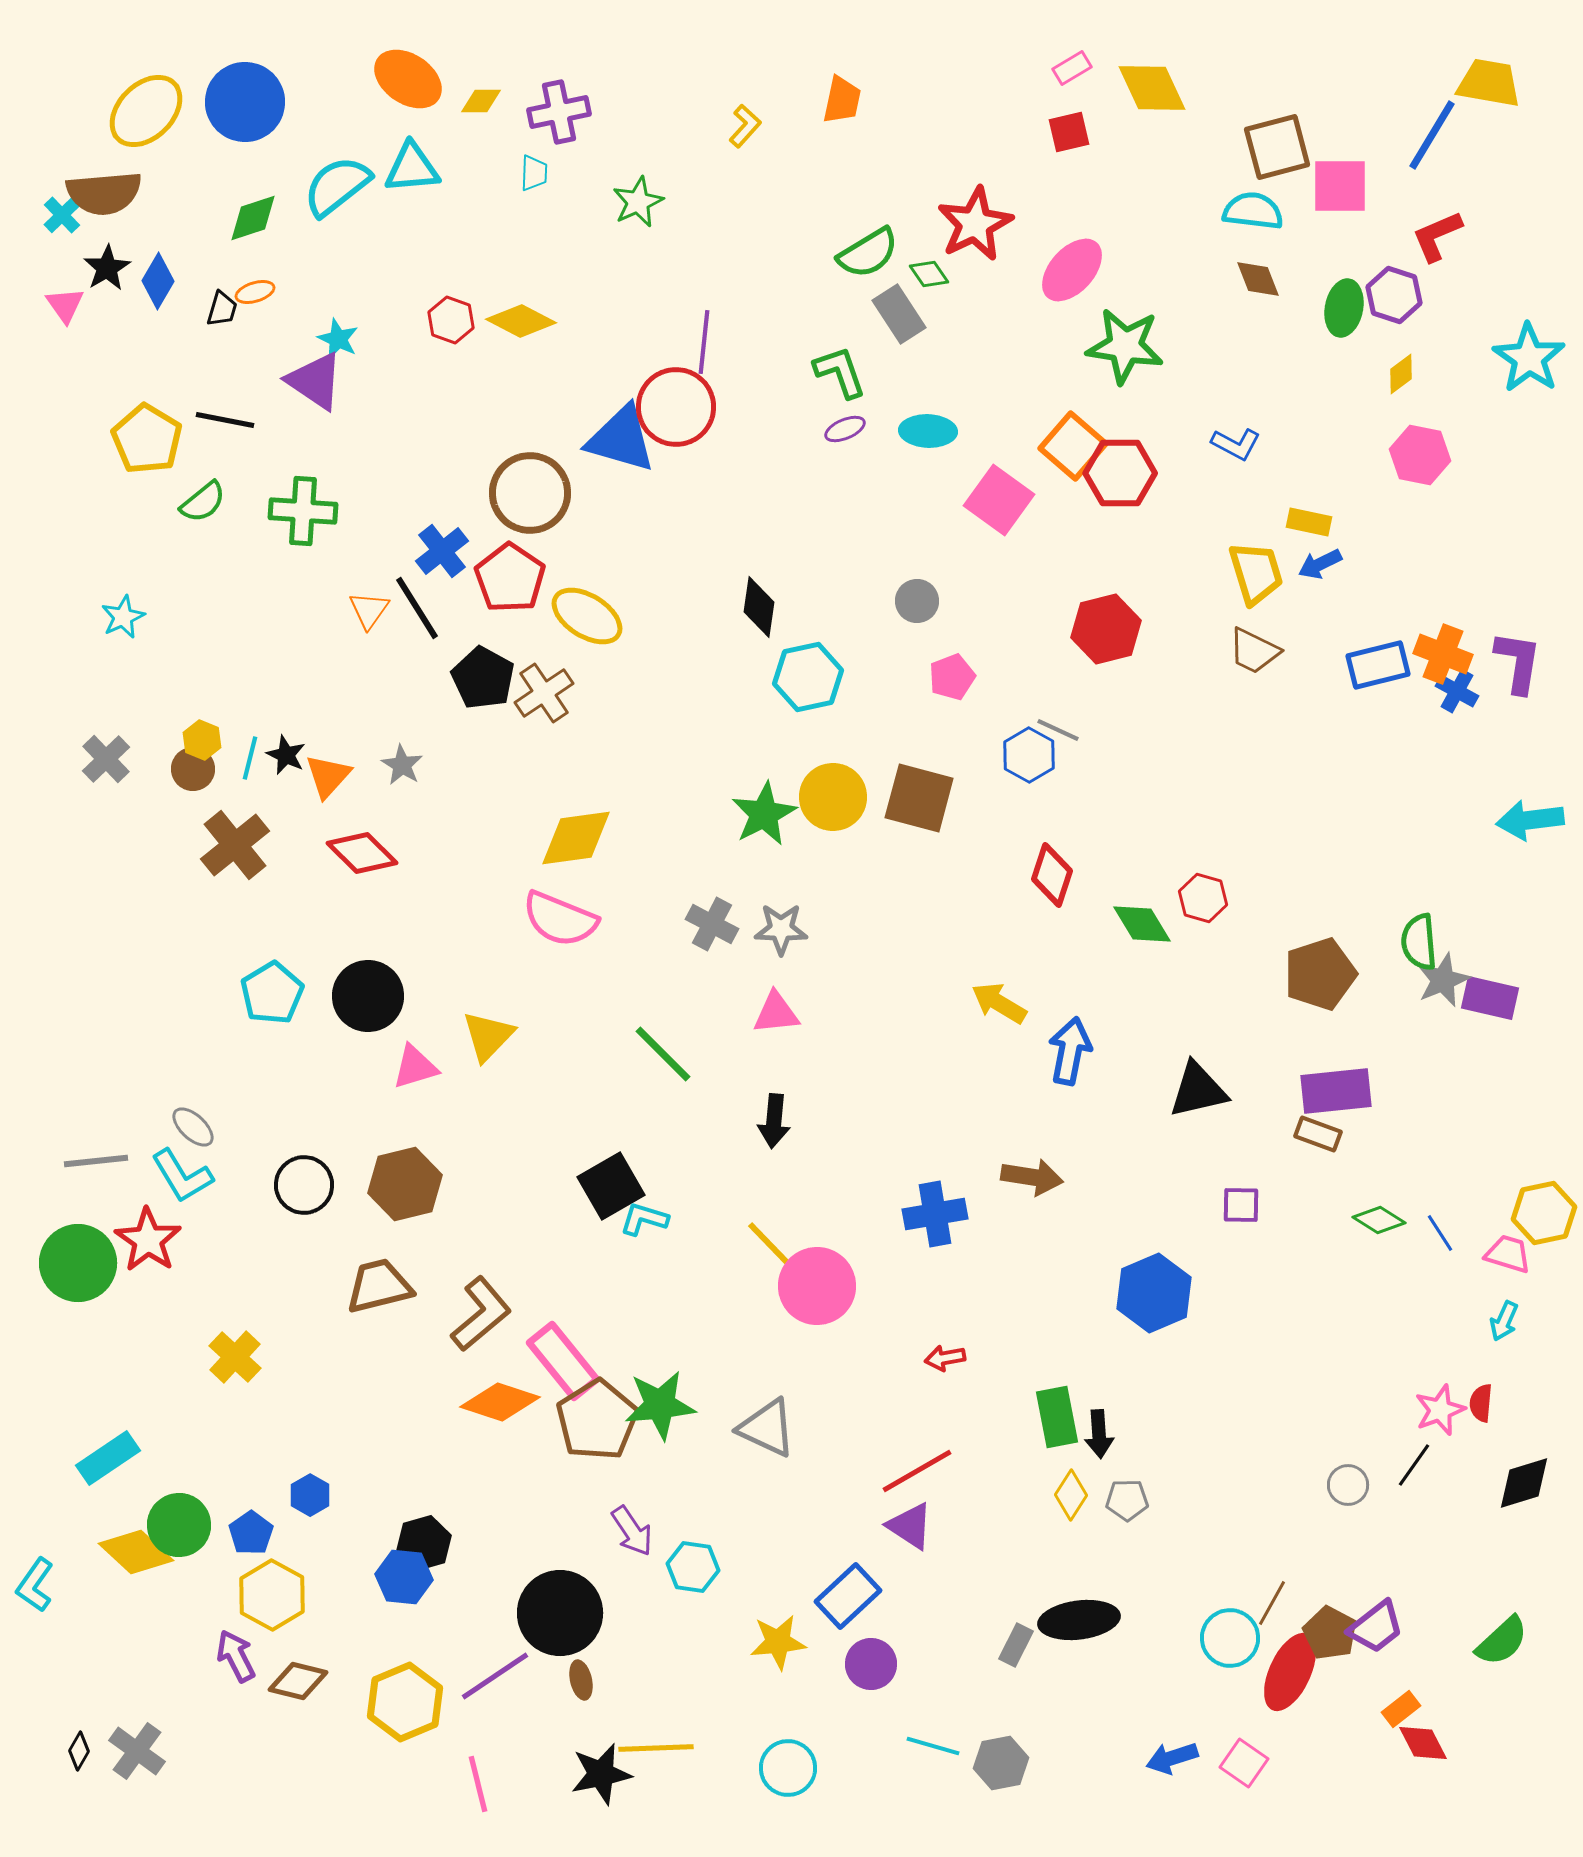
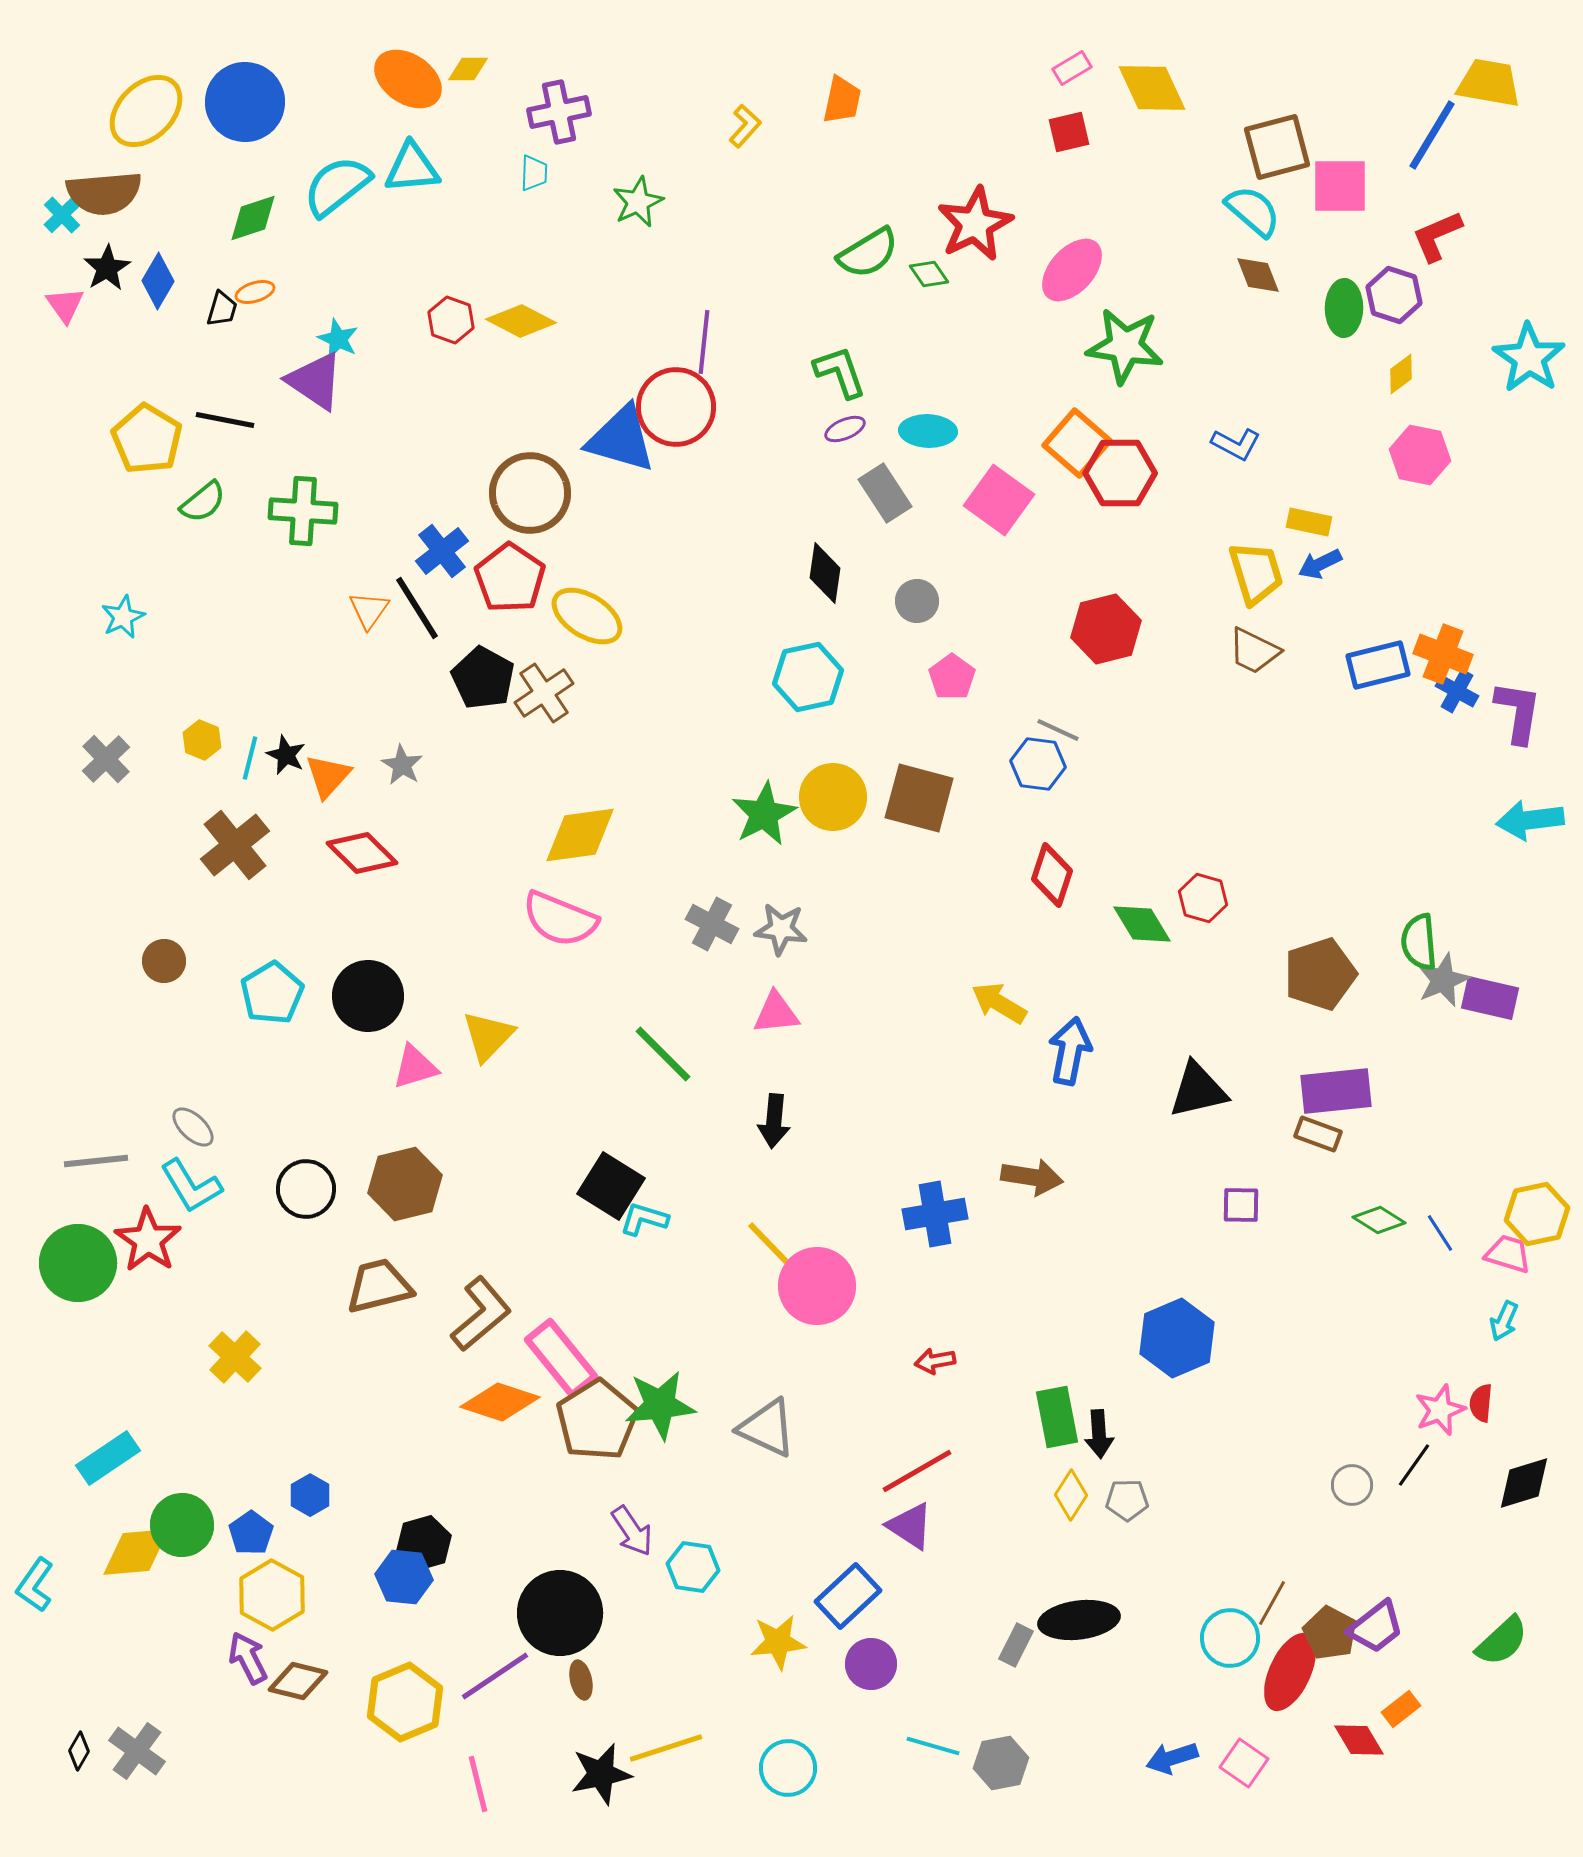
yellow diamond at (481, 101): moved 13 px left, 32 px up
cyan semicircle at (1253, 211): rotated 34 degrees clockwise
brown diamond at (1258, 279): moved 4 px up
green ellipse at (1344, 308): rotated 10 degrees counterclockwise
gray rectangle at (899, 314): moved 14 px left, 179 px down
orange square at (1073, 446): moved 4 px right, 3 px up
black diamond at (759, 607): moved 66 px right, 34 px up
purple L-shape at (1518, 662): moved 50 px down
pink pentagon at (952, 677): rotated 15 degrees counterclockwise
blue hexagon at (1029, 755): moved 9 px right, 9 px down; rotated 22 degrees counterclockwise
brown circle at (193, 769): moved 29 px left, 192 px down
yellow diamond at (576, 838): moved 4 px right, 3 px up
gray star at (781, 929): rotated 6 degrees clockwise
cyan L-shape at (182, 1176): moved 9 px right, 10 px down
black circle at (304, 1185): moved 2 px right, 4 px down
black square at (611, 1186): rotated 28 degrees counterclockwise
yellow hexagon at (1544, 1213): moved 7 px left, 1 px down
blue hexagon at (1154, 1293): moved 23 px right, 45 px down
red arrow at (945, 1358): moved 10 px left, 3 px down
pink rectangle at (563, 1361): moved 2 px left, 3 px up
gray circle at (1348, 1485): moved 4 px right
green circle at (179, 1525): moved 3 px right
yellow diamond at (136, 1552): rotated 48 degrees counterclockwise
purple arrow at (236, 1656): moved 12 px right, 2 px down
red diamond at (1423, 1743): moved 64 px left, 3 px up; rotated 4 degrees counterclockwise
yellow line at (656, 1748): moved 10 px right; rotated 16 degrees counterclockwise
